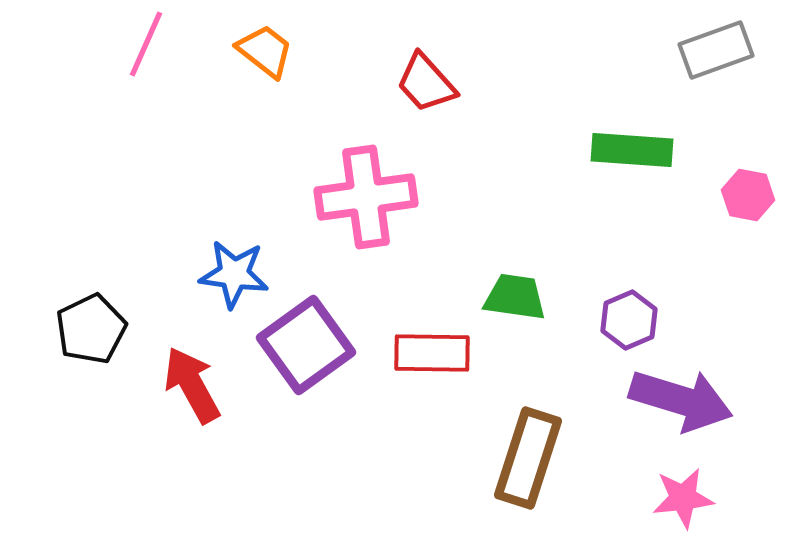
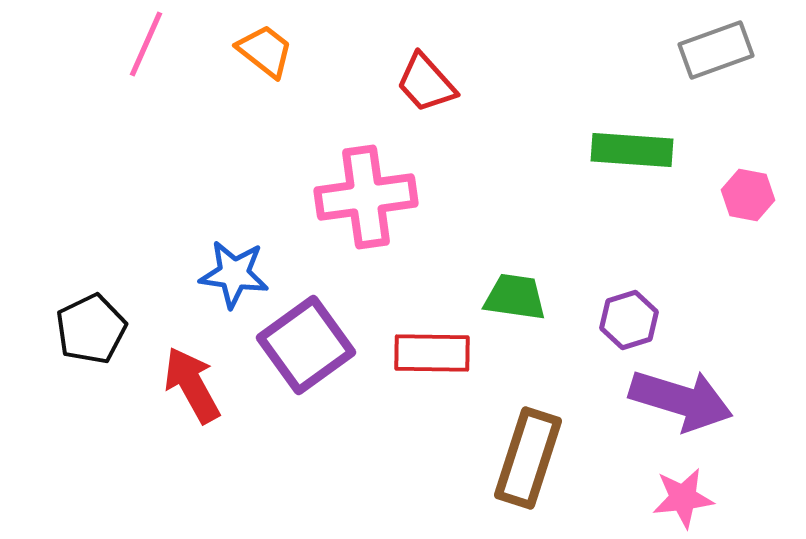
purple hexagon: rotated 6 degrees clockwise
